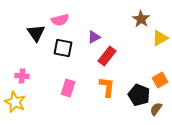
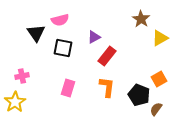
pink cross: rotated 16 degrees counterclockwise
orange square: moved 1 px left, 1 px up
yellow star: rotated 15 degrees clockwise
